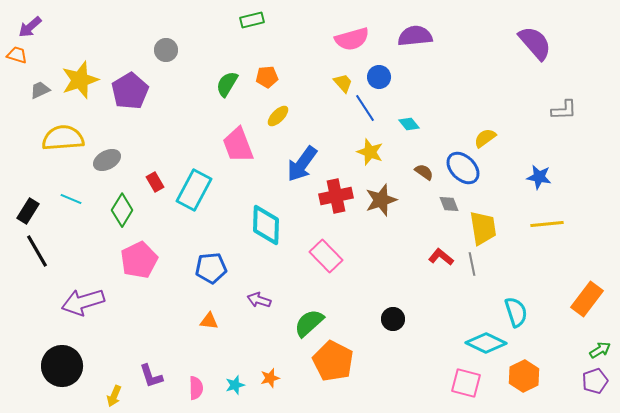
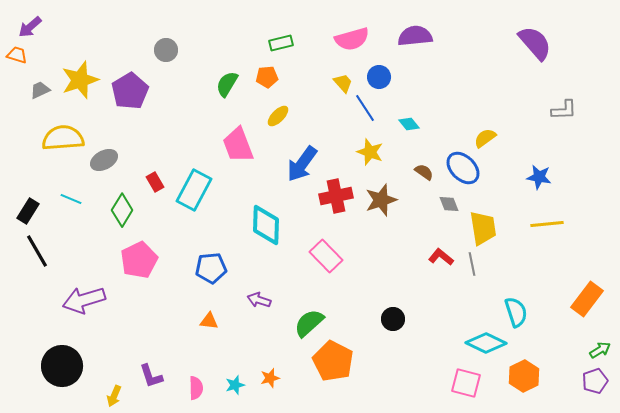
green rectangle at (252, 20): moved 29 px right, 23 px down
gray ellipse at (107, 160): moved 3 px left
purple arrow at (83, 302): moved 1 px right, 2 px up
